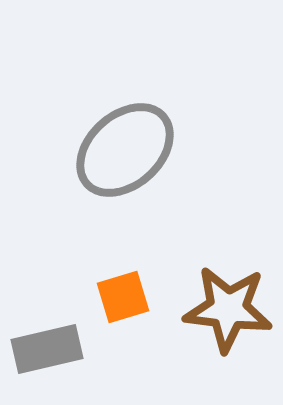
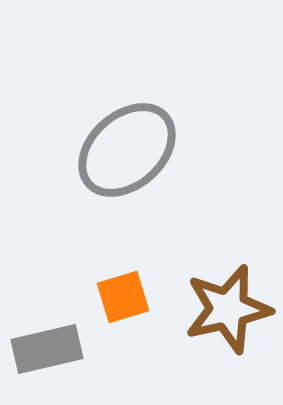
gray ellipse: moved 2 px right
brown star: rotated 20 degrees counterclockwise
